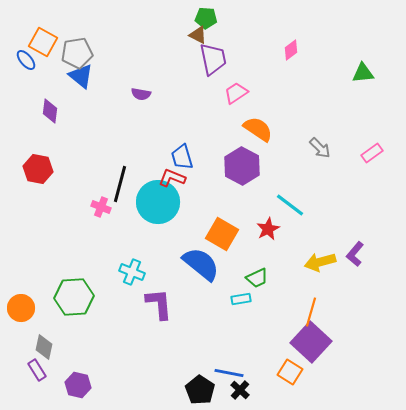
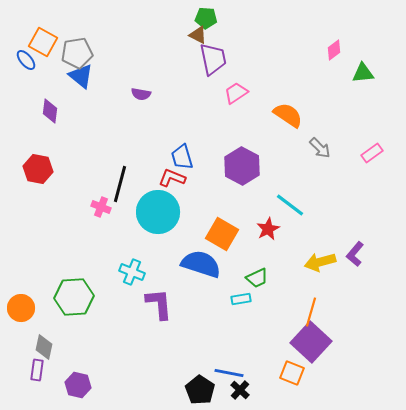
pink diamond at (291, 50): moved 43 px right
orange semicircle at (258, 129): moved 30 px right, 14 px up
cyan circle at (158, 202): moved 10 px down
blue semicircle at (201, 264): rotated 21 degrees counterclockwise
purple rectangle at (37, 370): rotated 40 degrees clockwise
orange square at (290, 372): moved 2 px right, 1 px down; rotated 10 degrees counterclockwise
